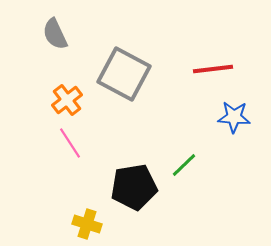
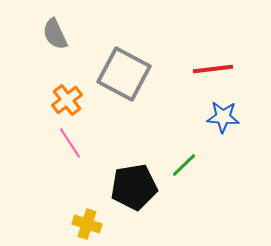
blue star: moved 11 px left
